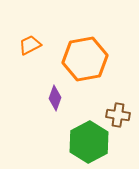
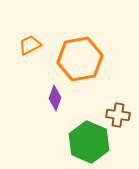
orange hexagon: moved 5 px left
green hexagon: rotated 9 degrees counterclockwise
